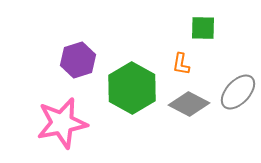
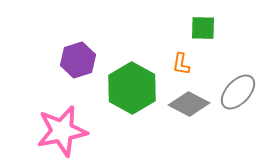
pink star: moved 8 px down
